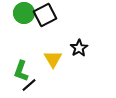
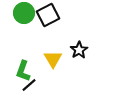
black square: moved 3 px right
black star: moved 2 px down
green L-shape: moved 2 px right
